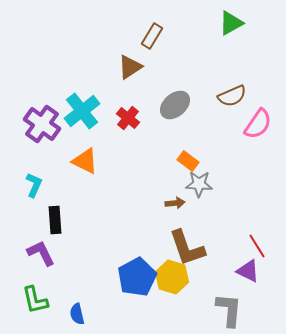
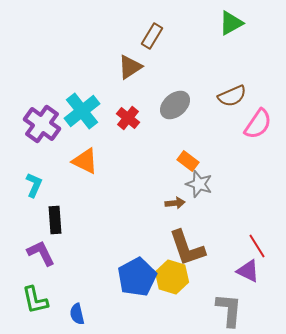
gray star: rotated 16 degrees clockwise
